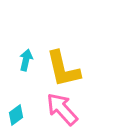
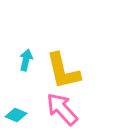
yellow L-shape: moved 2 px down
cyan diamond: rotated 60 degrees clockwise
